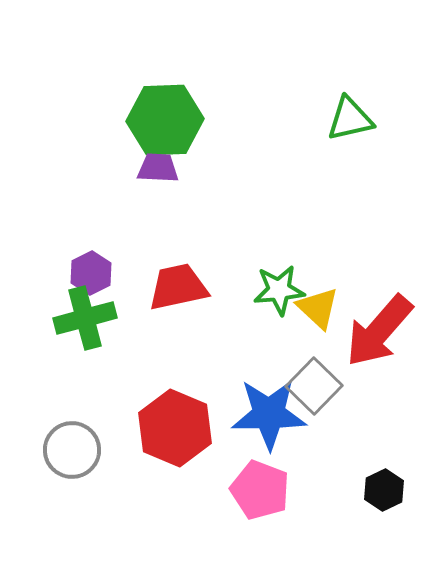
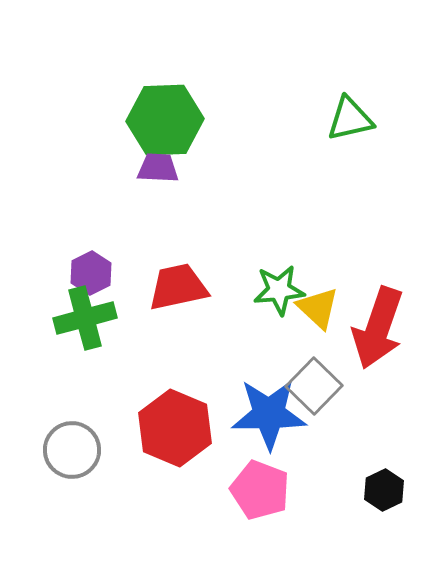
red arrow: moved 1 px left, 3 px up; rotated 22 degrees counterclockwise
